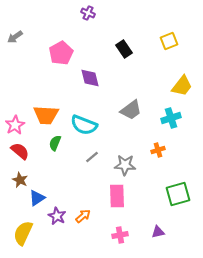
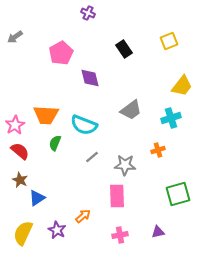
purple star: moved 14 px down
